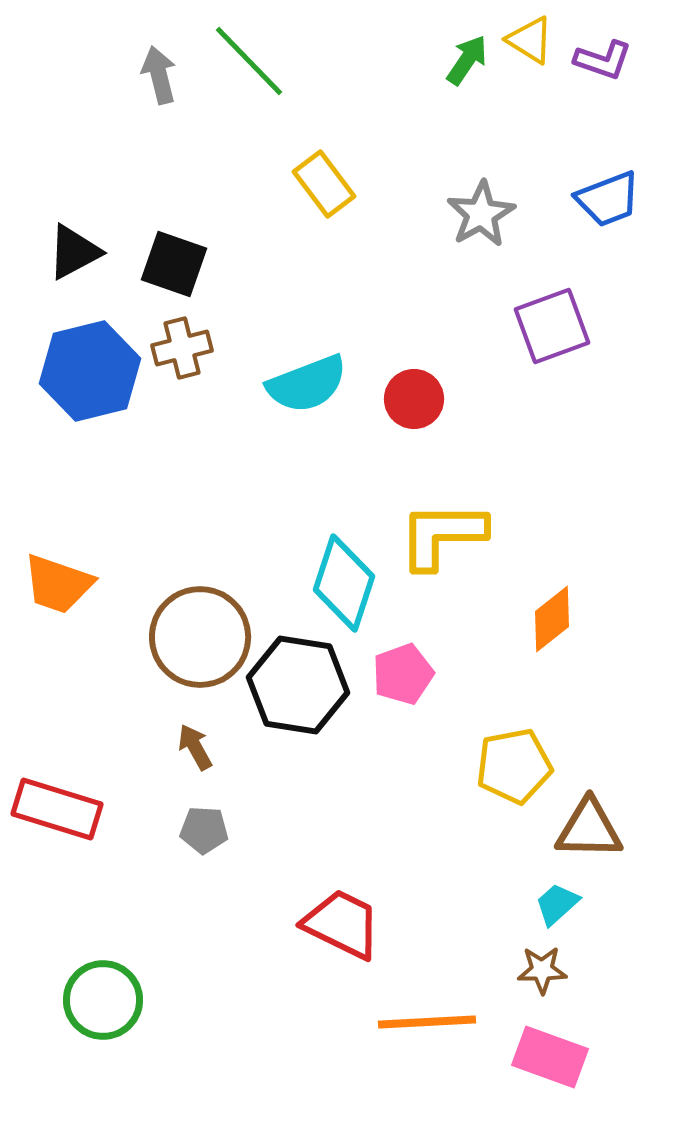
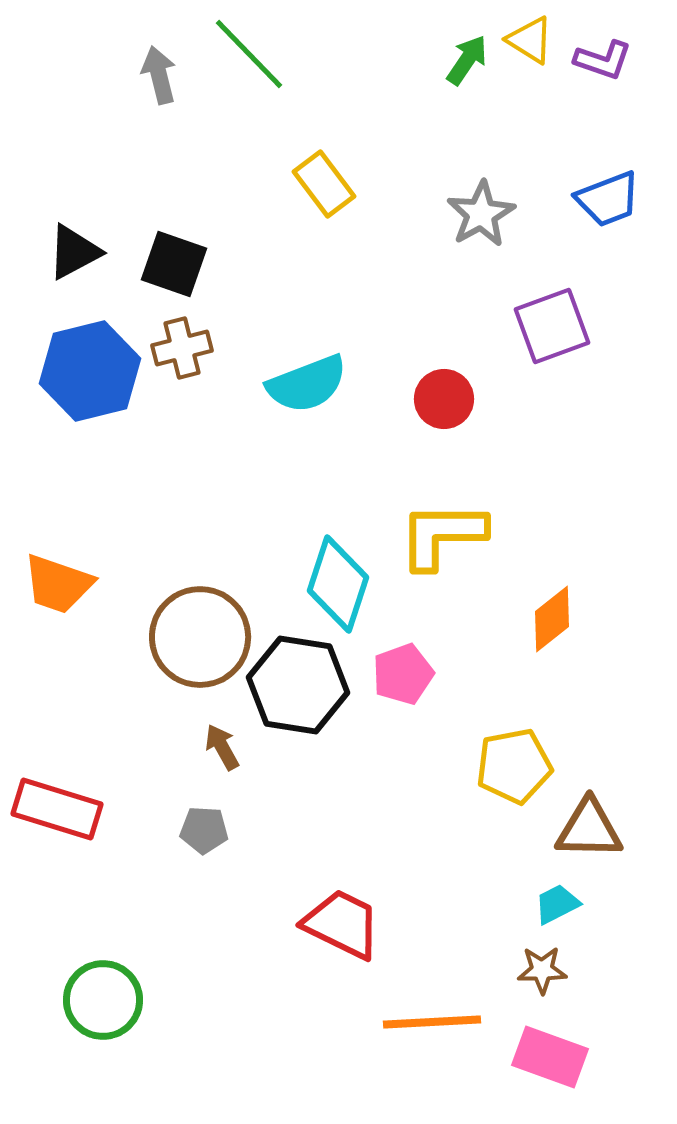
green line: moved 7 px up
red circle: moved 30 px right
cyan diamond: moved 6 px left, 1 px down
brown arrow: moved 27 px right
cyan trapezoid: rotated 15 degrees clockwise
orange line: moved 5 px right
